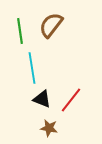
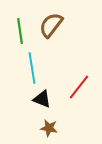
red line: moved 8 px right, 13 px up
